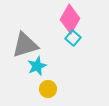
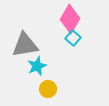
gray triangle: rotated 8 degrees clockwise
